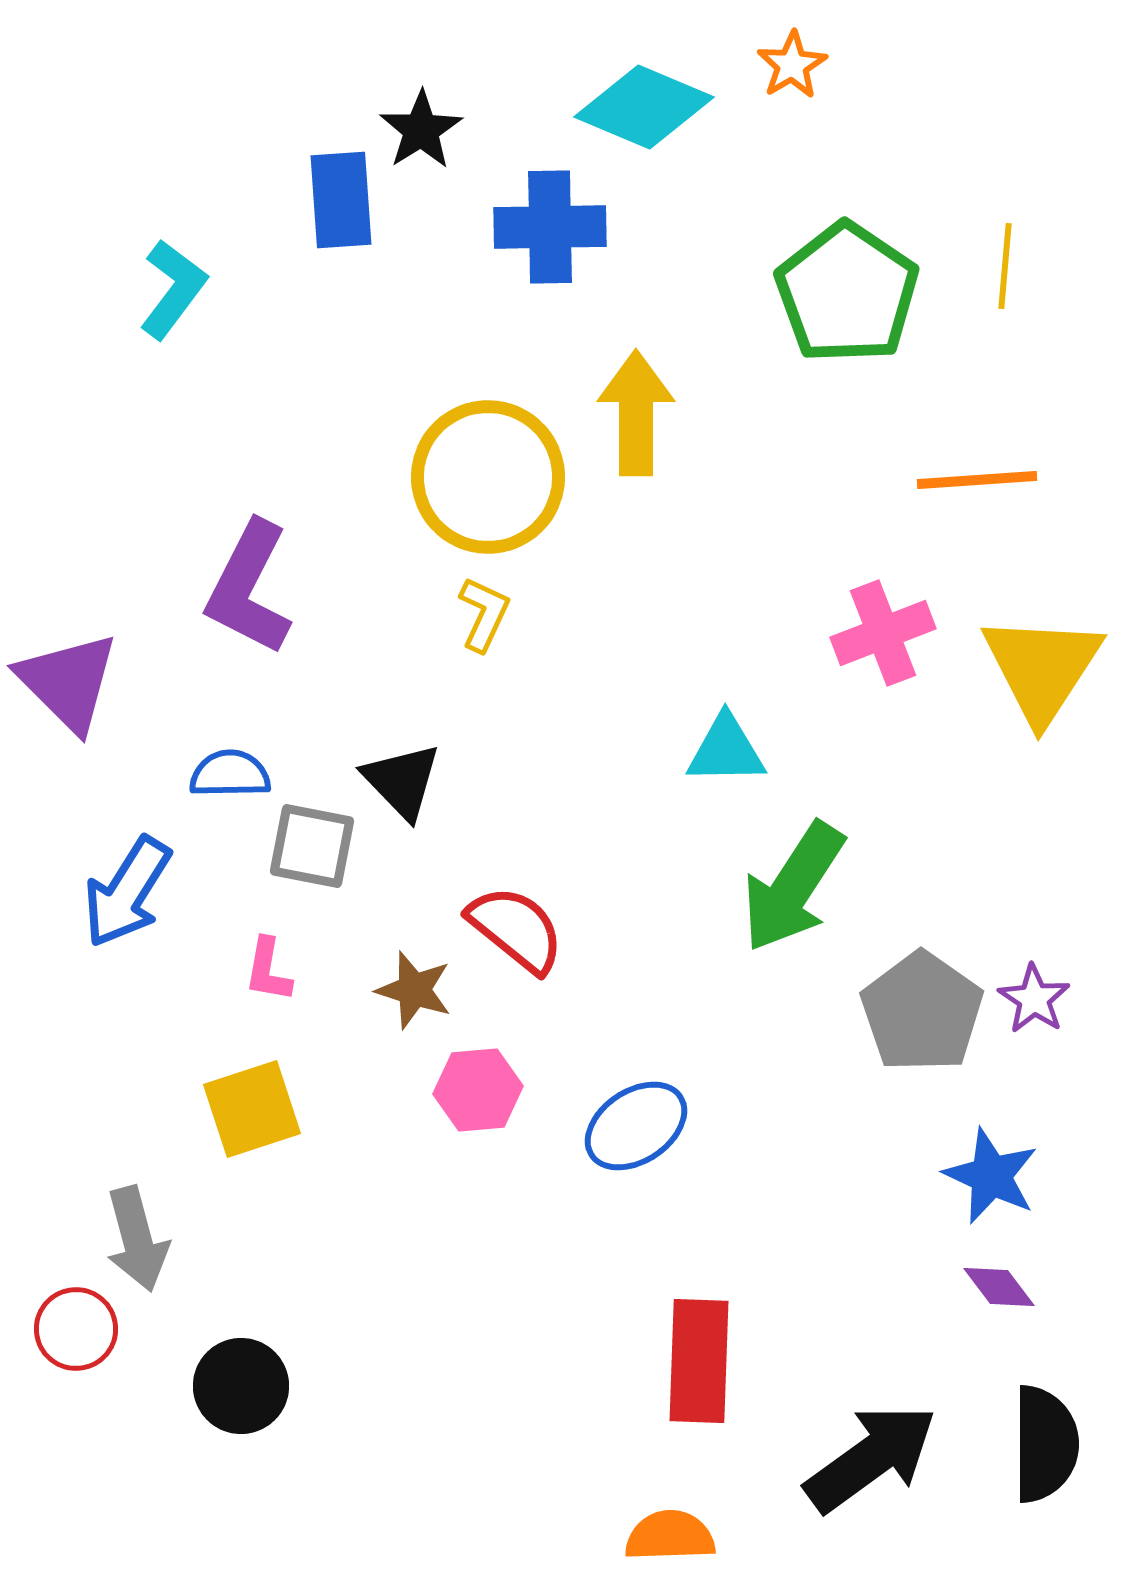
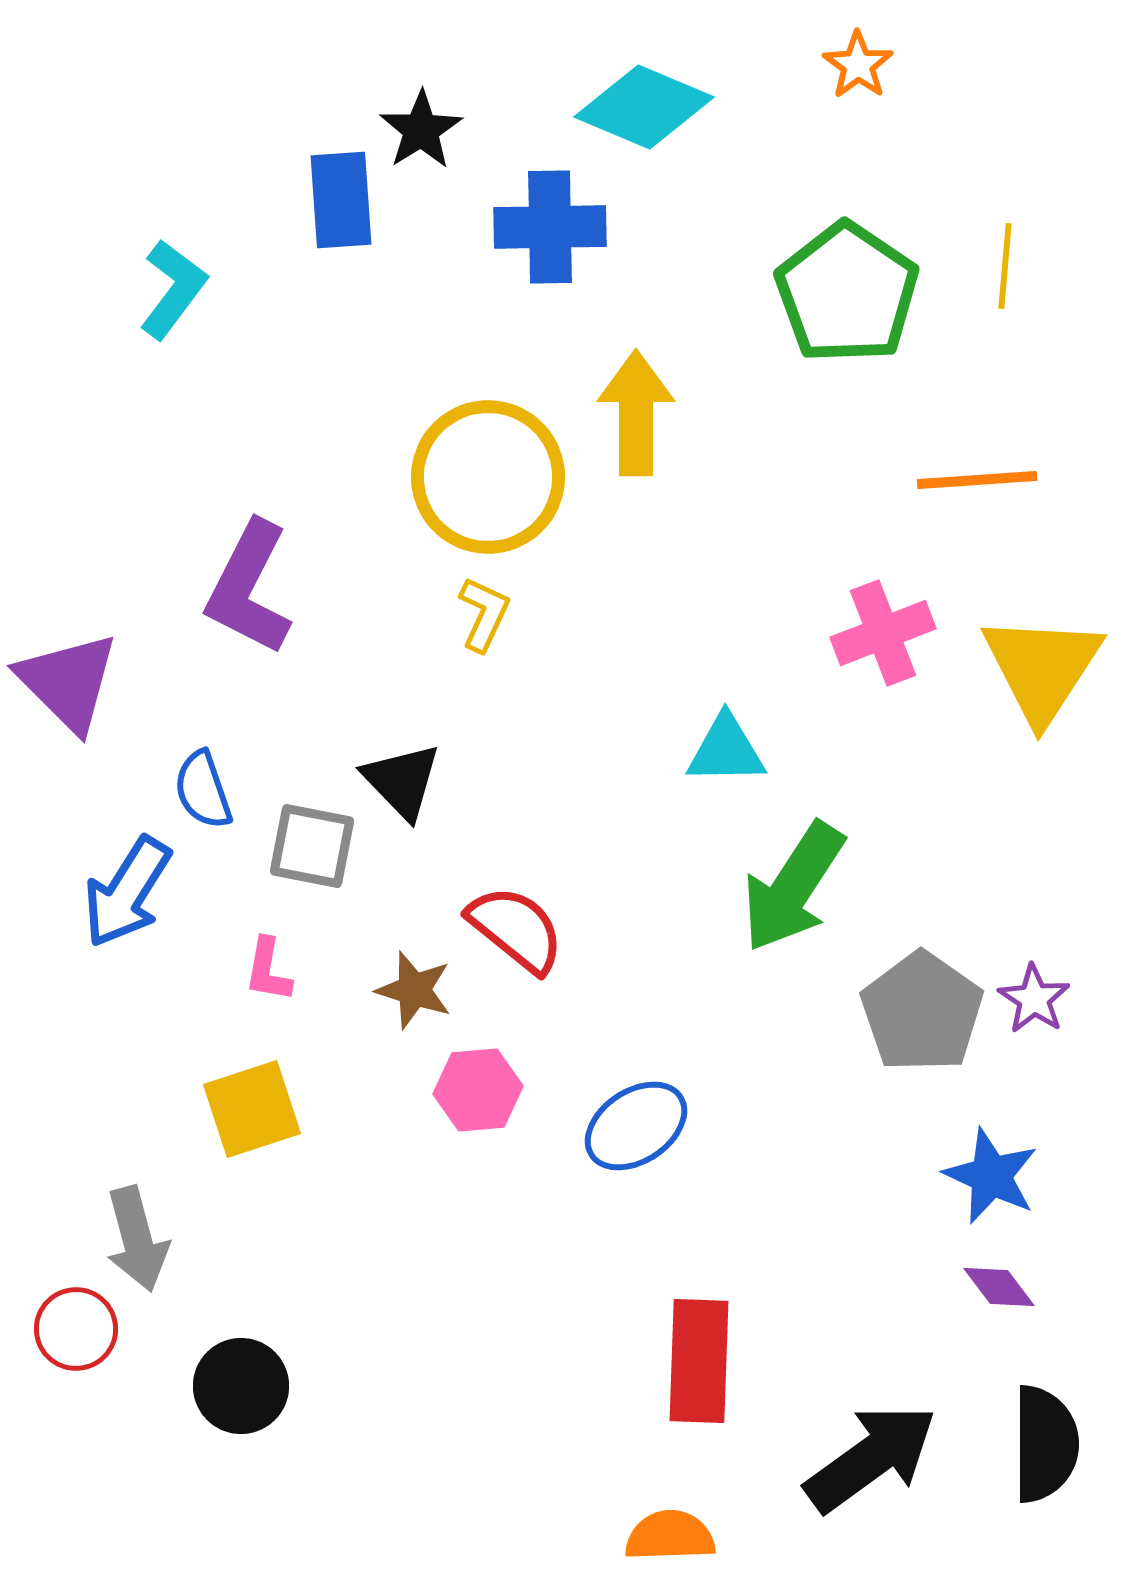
orange star: moved 66 px right; rotated 6 degrees counterclockwise
blue semicircle: moved 27 px left, 16 px down; rotated 108 degrees counterclockwise
